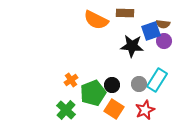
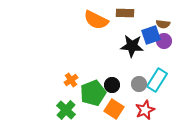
blue square: moved 4 px down
